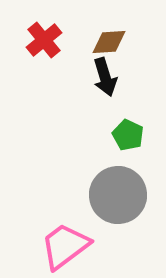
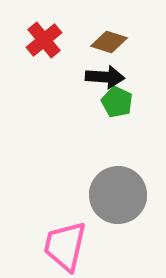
brown diamond: rotated 21 degrees clockwise
black arrow: rotated 69 degrees counterclockwise
green pentagon: moved 11 px left, 33 px up
pink trapezoid: rotated 40 degrees counterclockwise
